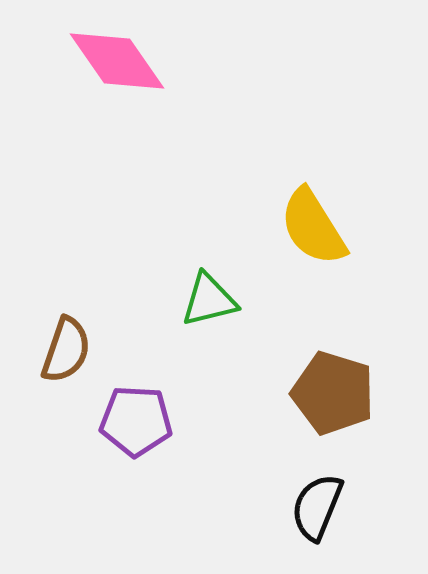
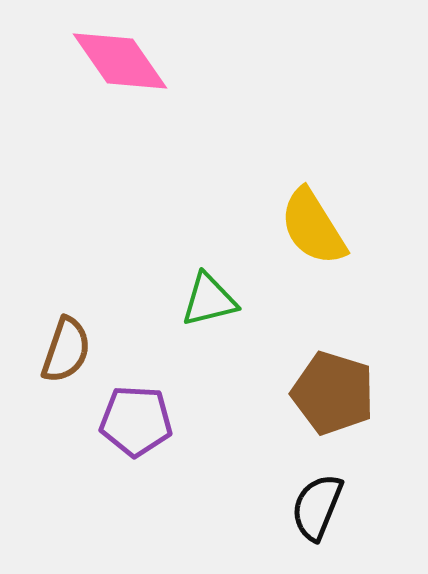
pink diamond: moved 3 px right
